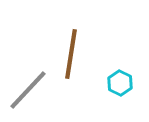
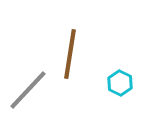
brown line: moved 1 px left
